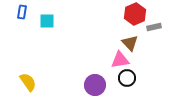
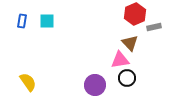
blue rectangle: moved 9 px down
